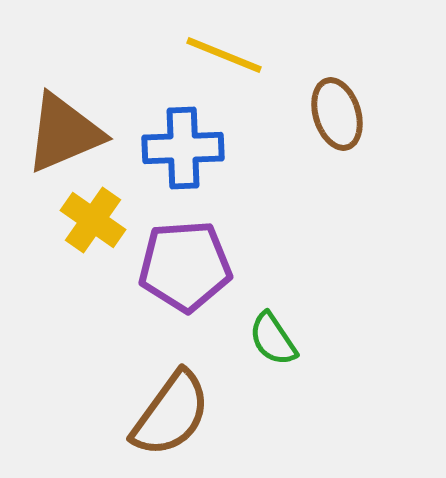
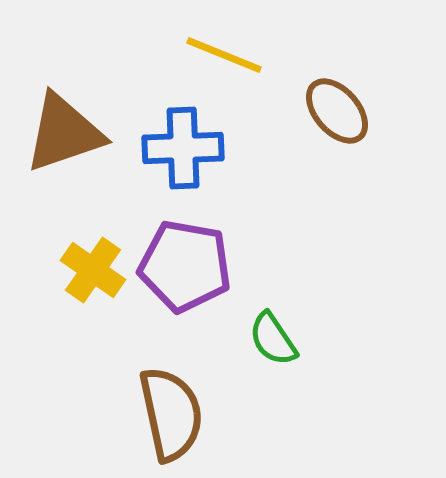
brown ellipse: moved 3 px up; rotated 24 degrees counterclockwise
brown triangle: rotated 4 degrees clockwise
yellow cross: moved 50 px down
purple pentagon: rotated 14 degrees clockwise
brown semicircle: rotated 48 degrees counterclockwise
